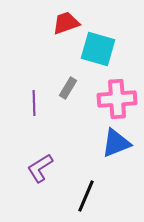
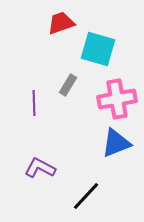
red trapezoid: moved 5 px left
gray rectangle: moved 3 px up
pink cross: rotated 6 degrees counterclockwise
purple L-shape: rotated 60 degrees clockwise
black line: rotated 20 degrees clockwise
